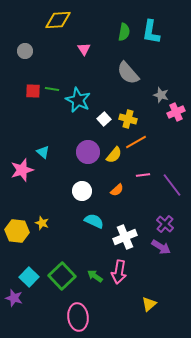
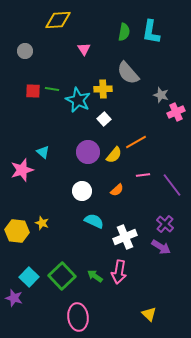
yellow cross: moved 25 px left, 30 px up; rotated 18 degrees counterclockwise
yellow triangle: moved 10 px down; rotated 35 degrees counterclockwise
